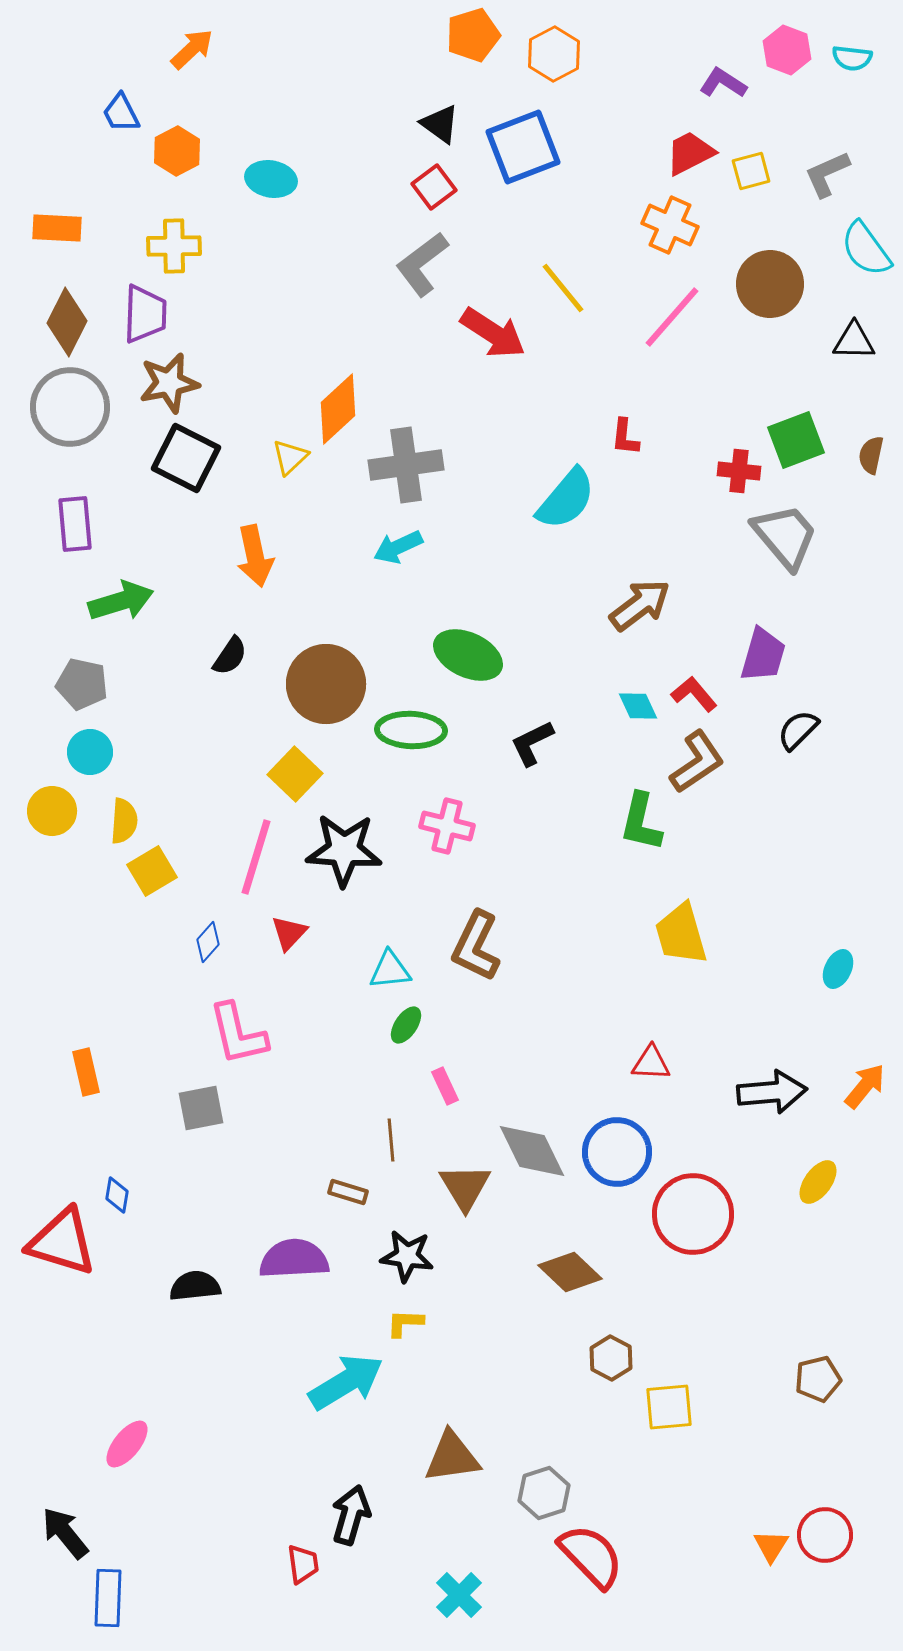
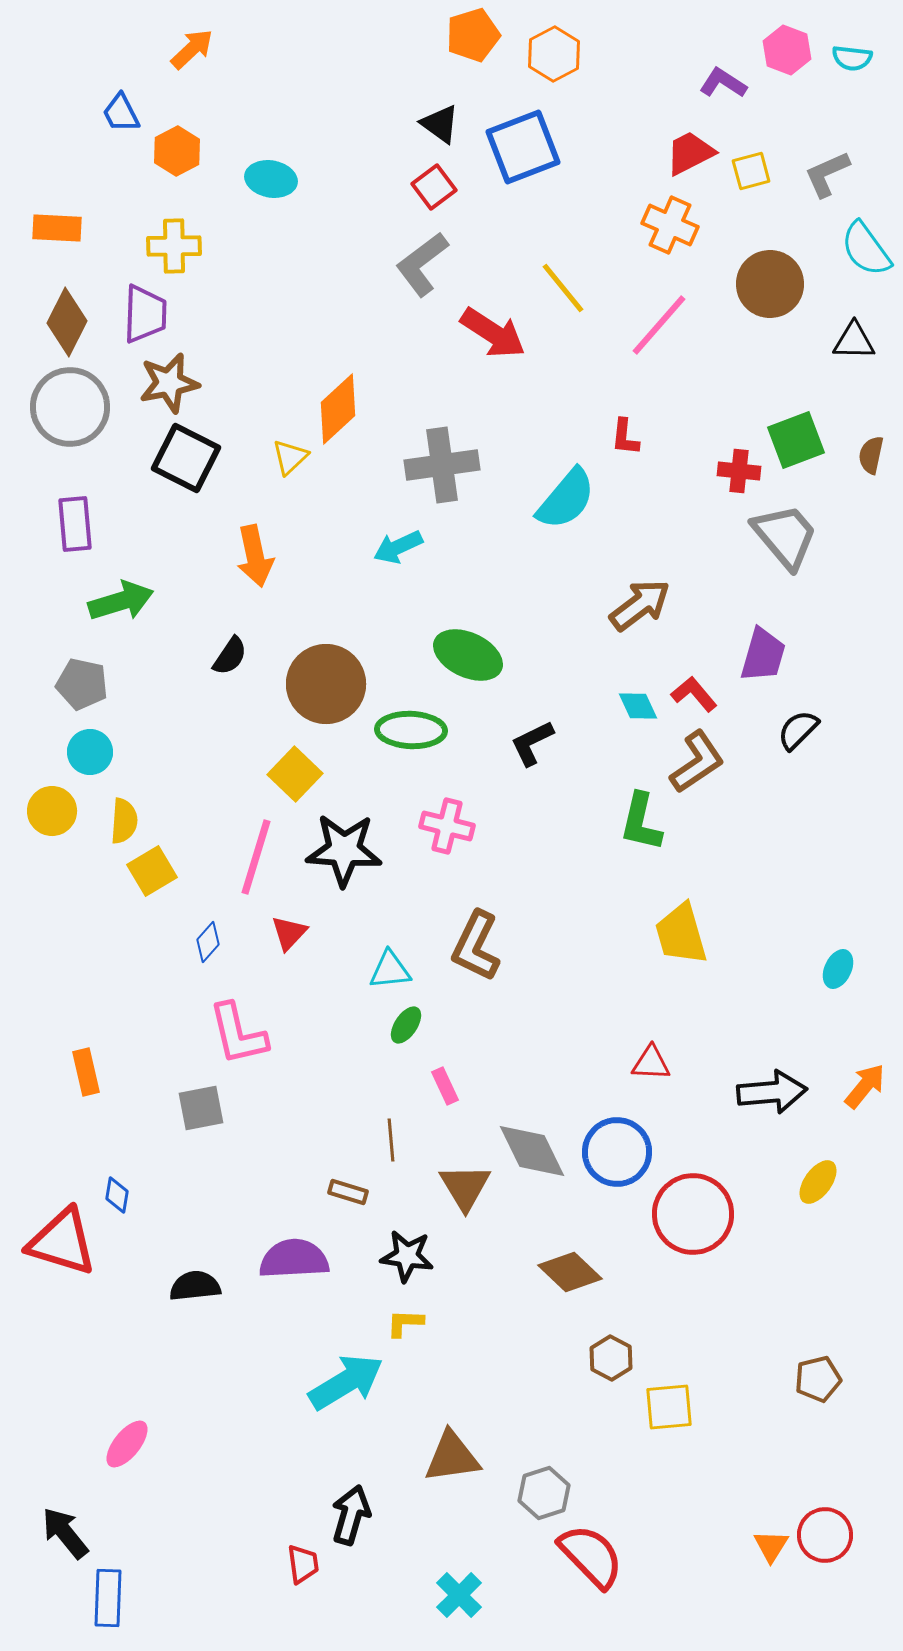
pink line at (672, 317): moved 13 px left, 8 px down
gray cross at (406, 465): moved 36 px right
